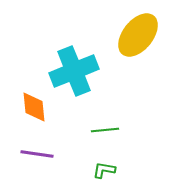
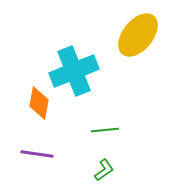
orange diamond: moved 5 px right, 4 px up; rotated 16 degrees clockwise
green L-shape: rotated 135 degrees clockwise
